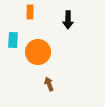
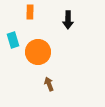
cyan rectangle: rotated 21 degrees counterclockwise
